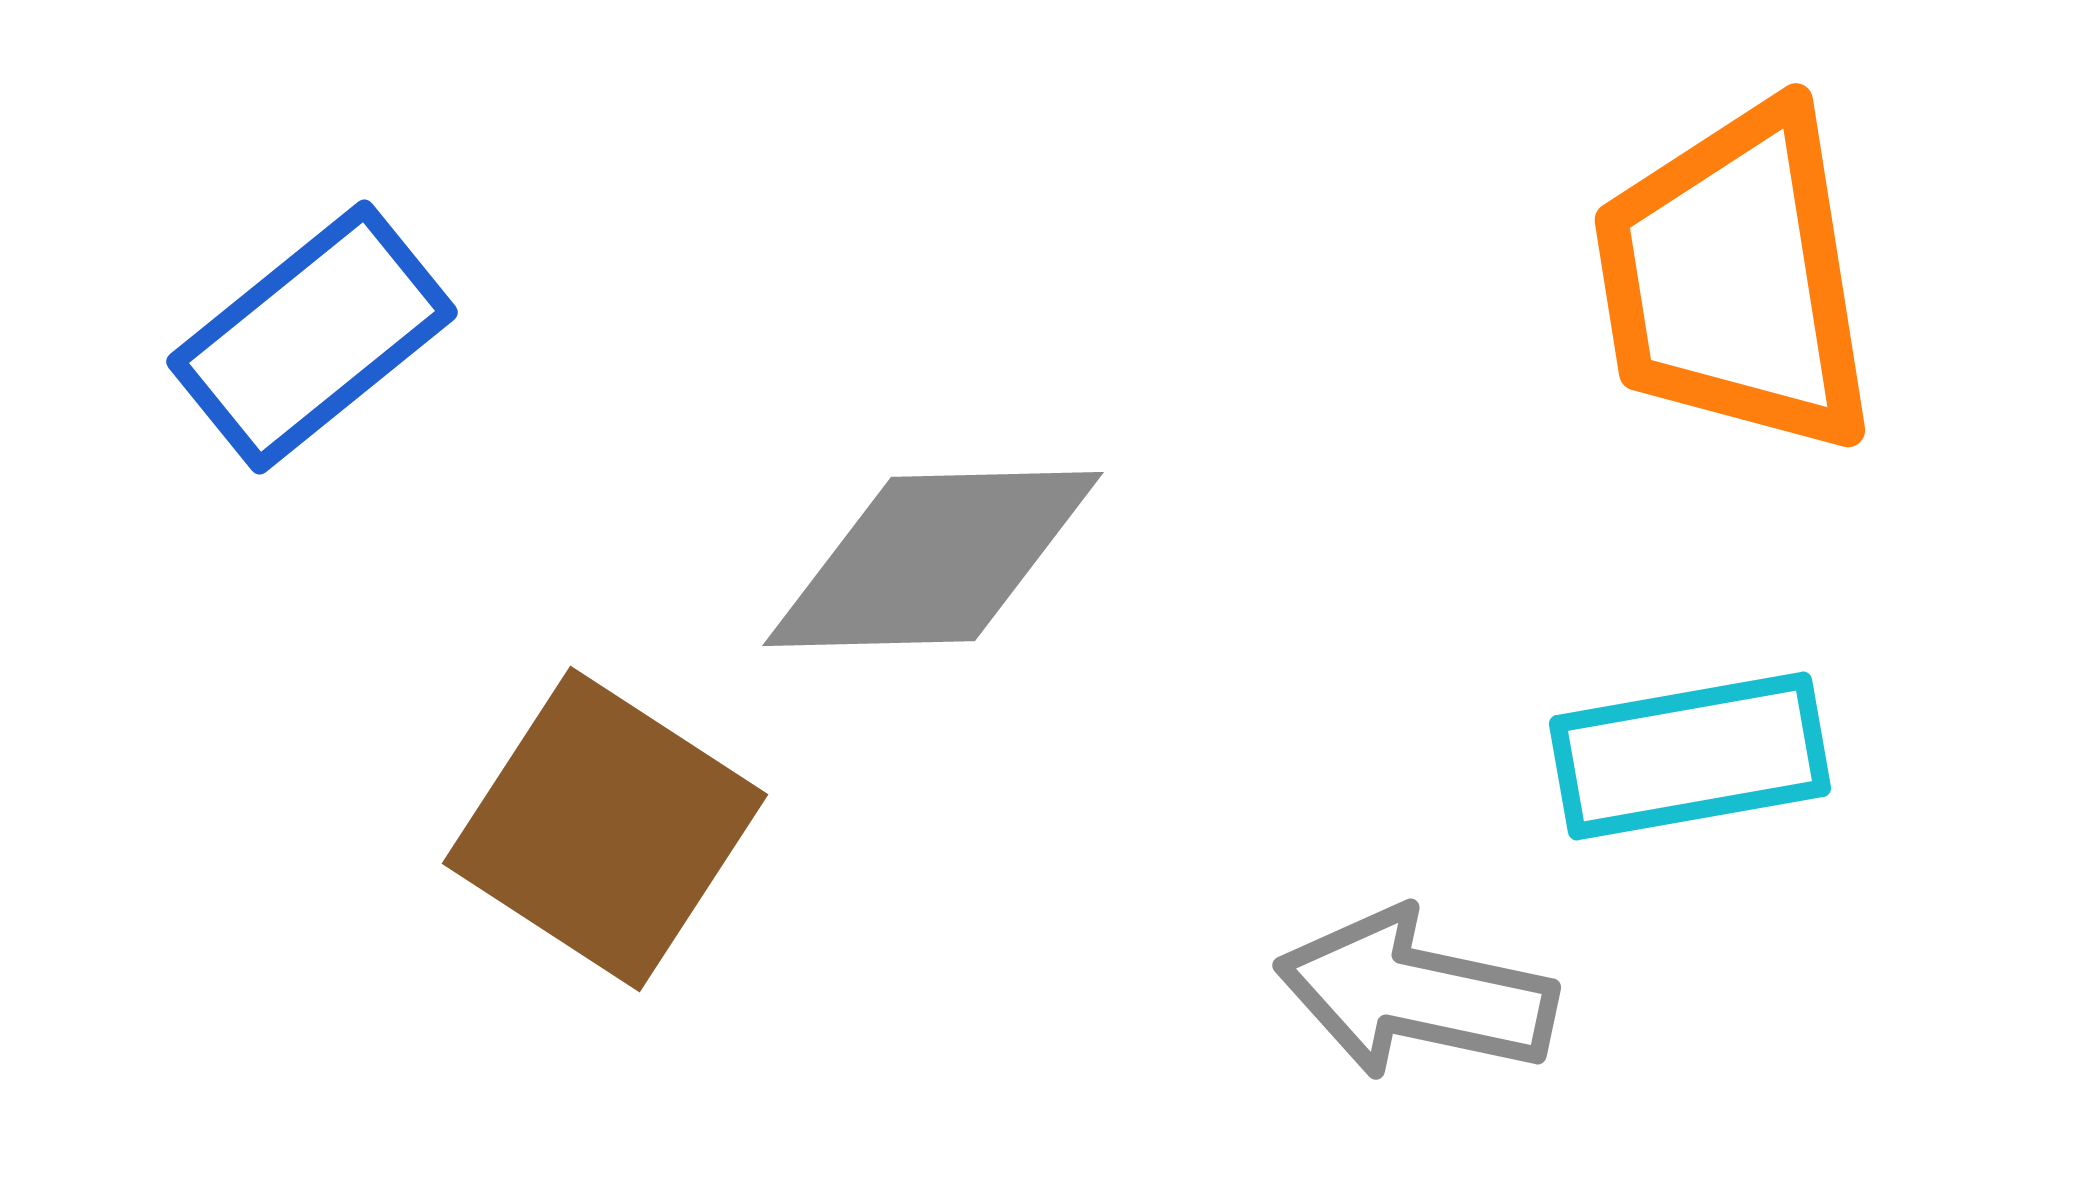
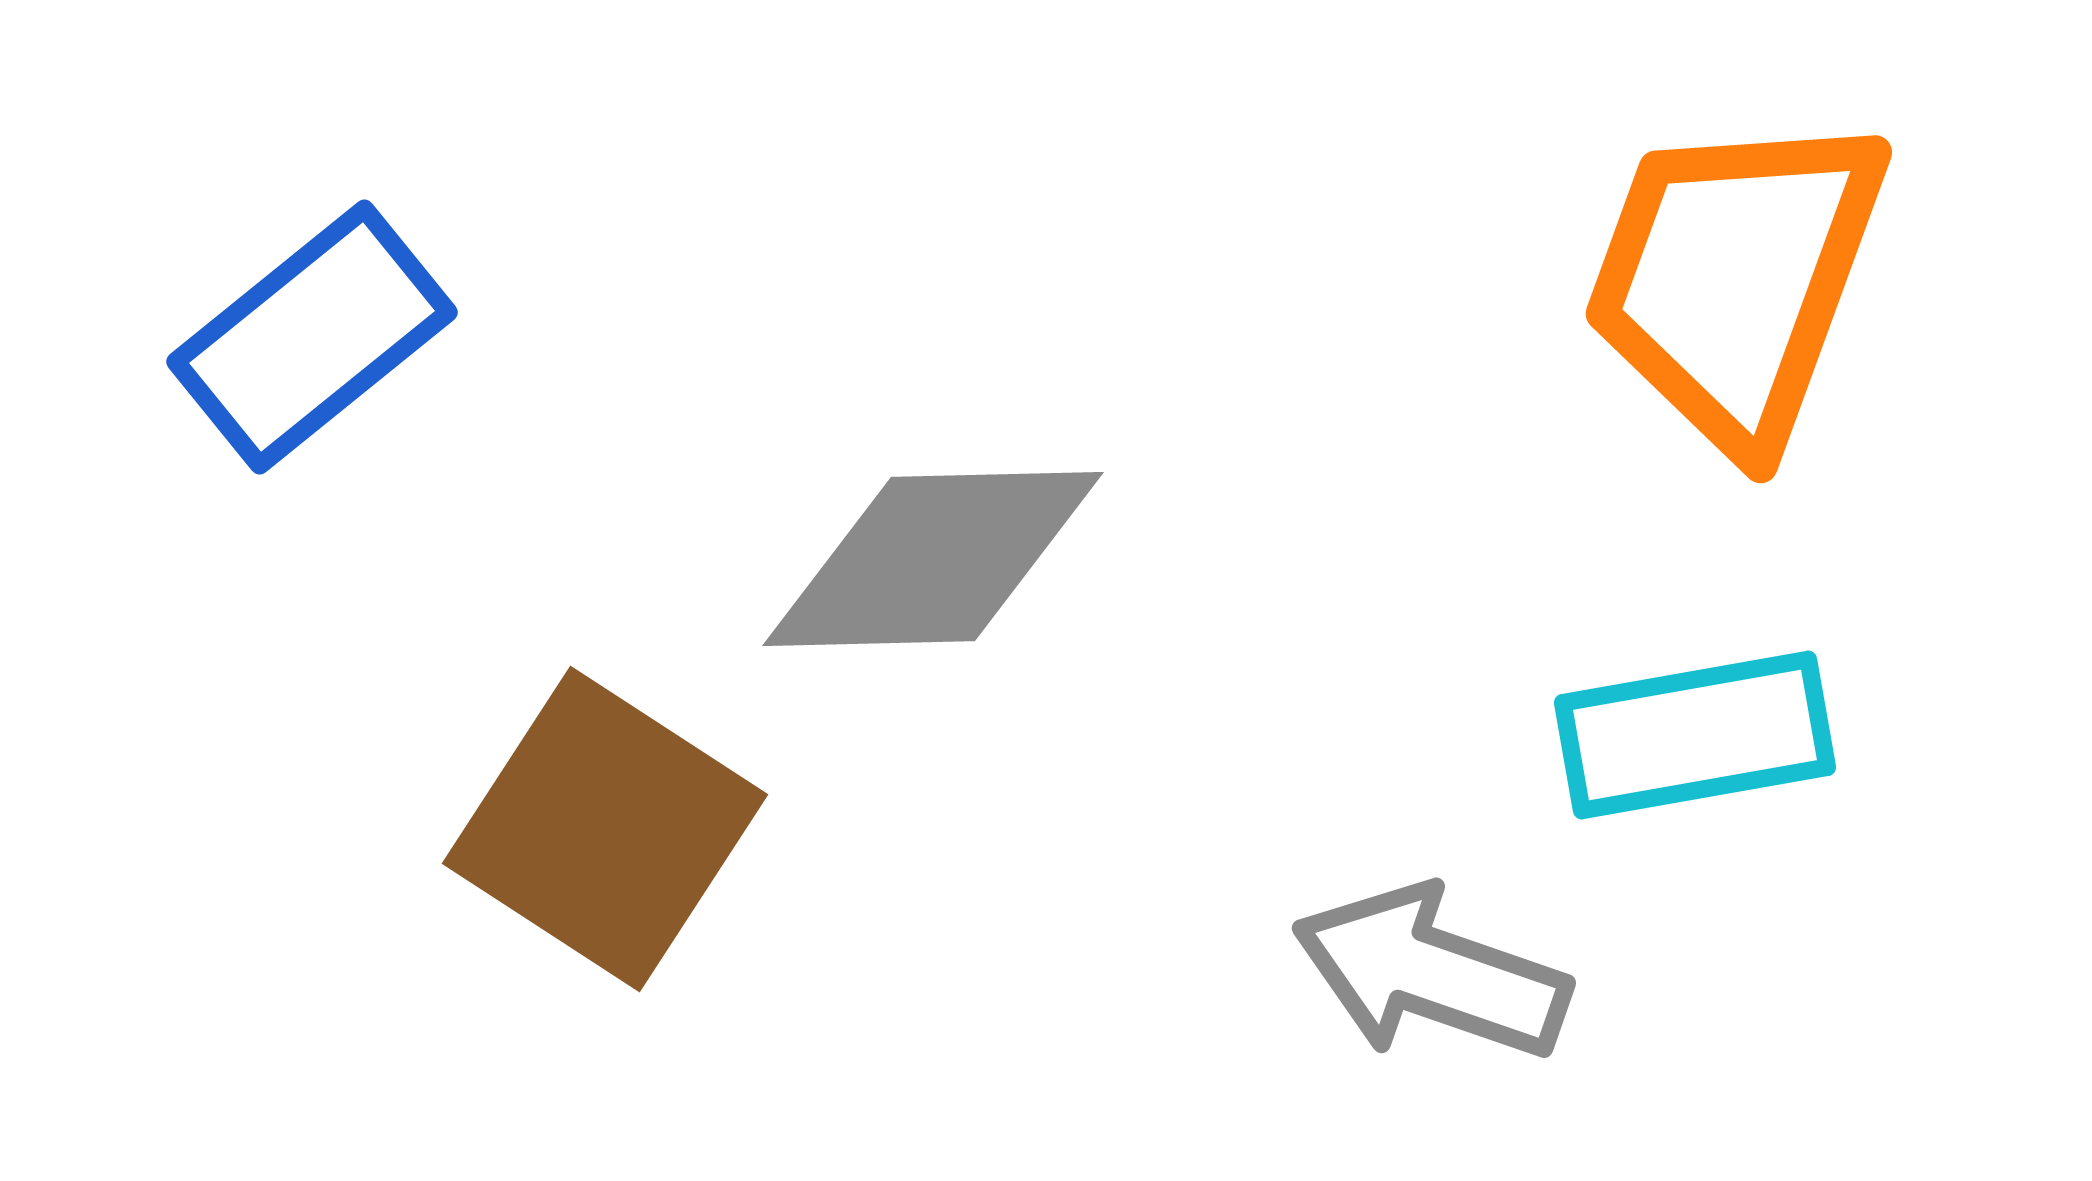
orange trapezoid: rotated 29 degrees clockwise
cyan rectangle: moved 5 px right, 21 px up
gray arrow: moved 15 px right, 21 px up; rotated 7 degrees clockwise
